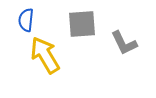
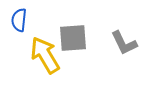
blue semicircle: moved 7 px left
gray square: moved 9 px left, 14 px down
